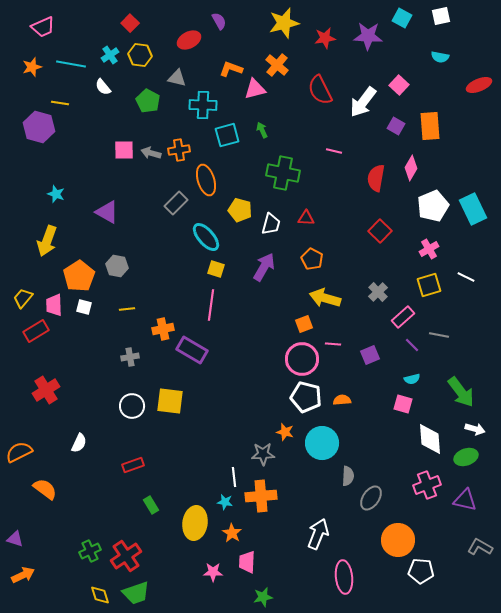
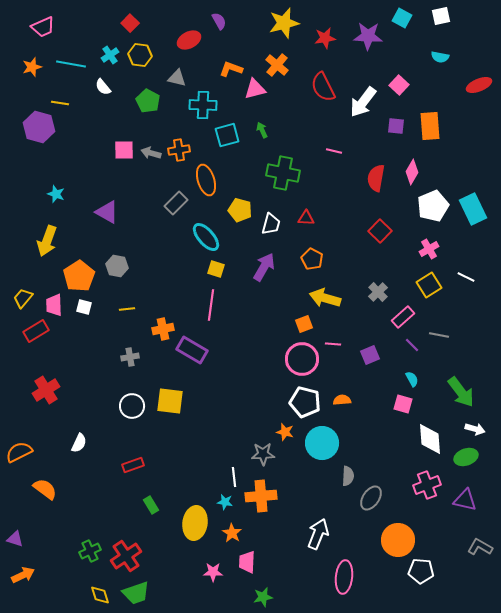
red semicircle at (320, 90): moved 3 px right, 3 px up
purple square at (396, 126): rotated 24 degrees counterclockwise
pink diamond at (411, 168): moved 1 px right, 4 px down
yellow square at (429, 285): rotated 15 degrees counterclockwise
cyan semicircle at (412, 379): rotated 105 degrees counterclockwise
white pentagon at (306, 397): moved 1 px left, 5 px down
pink ellipse at (344, 577): rotated 12 degrees clockwise
